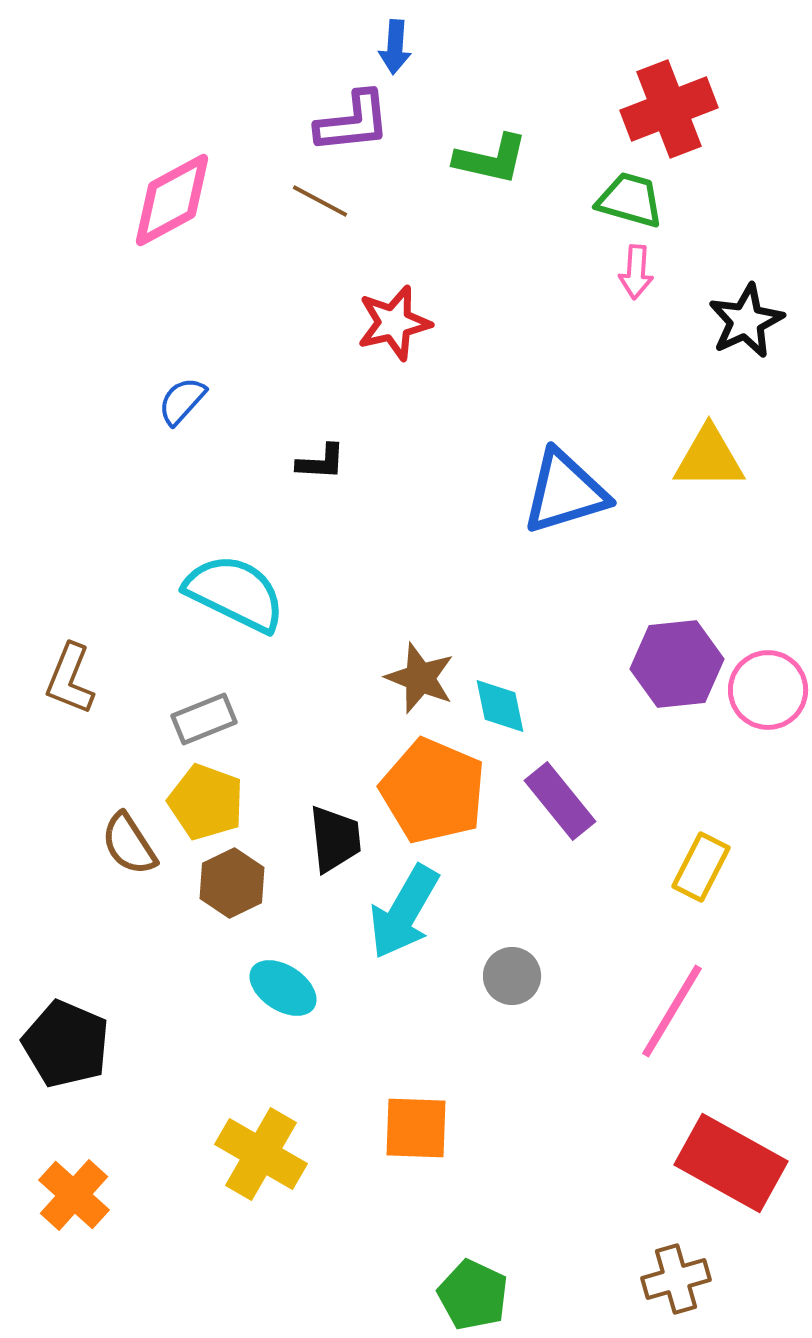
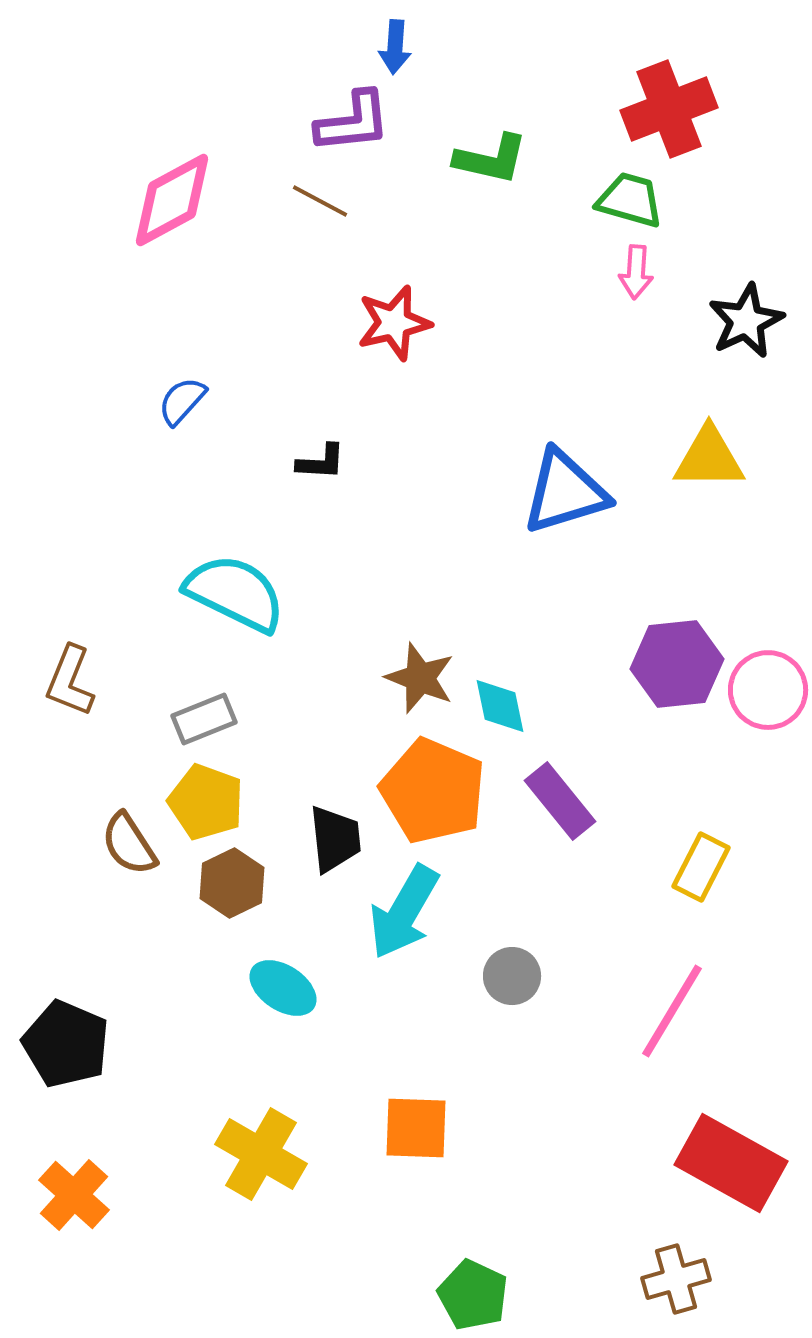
brown L-shape: moved 2 px down
